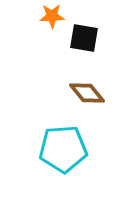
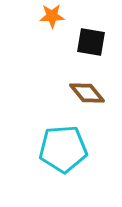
black square: moved 7 px right, 4 px down
